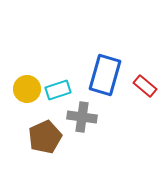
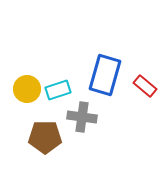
brown pentagon: rotated 24 degrees clockwise
